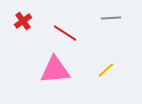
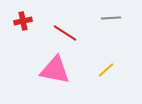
red cross: rotated 24 degrees clockwise
pink triangle: rotated 16 degrees clockwise
